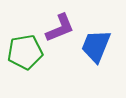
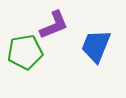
purple L-shape: moved 6 px left, 3 px up
